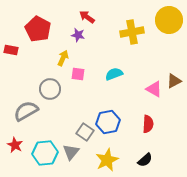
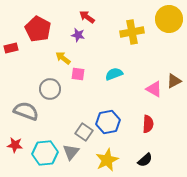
yellow circle: moved 1 px up
red rectangle: moved 2 px up; rotated 24 degrees counterclockwise
yellow arrow: rotated 77 degrees counterclockwise
gray semicircle: rotated 50 degrees clockwise
gray square: moved 1 px left
red star: rotated 21 degrees counterclockwise
